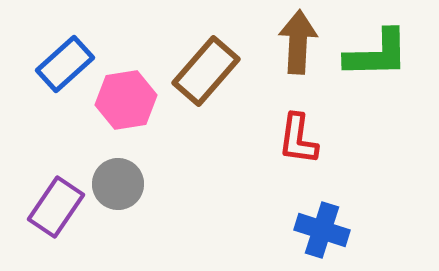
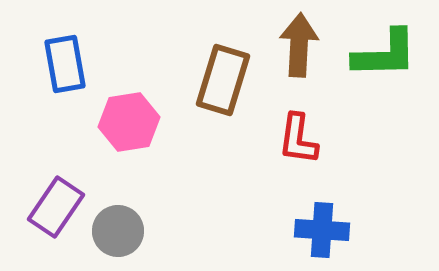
brown arrow: moved 1 px right, 3 px down
green L-shape: moved 8 px right
blue rectangle: rotated 58 degrees counterclockwise
brown rectangle: moved 17 px right, 9 px down; rotated 24 degrees counterclockwise
pink hexagon: moved 3 px right, 22 px down
gray circle: moved 47 px down
blue cross: rotated 14 degrees counterclockwise
